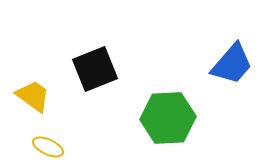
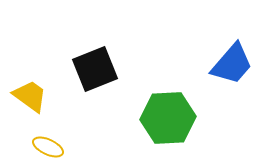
yellow trapezoid: moved 3 px left
